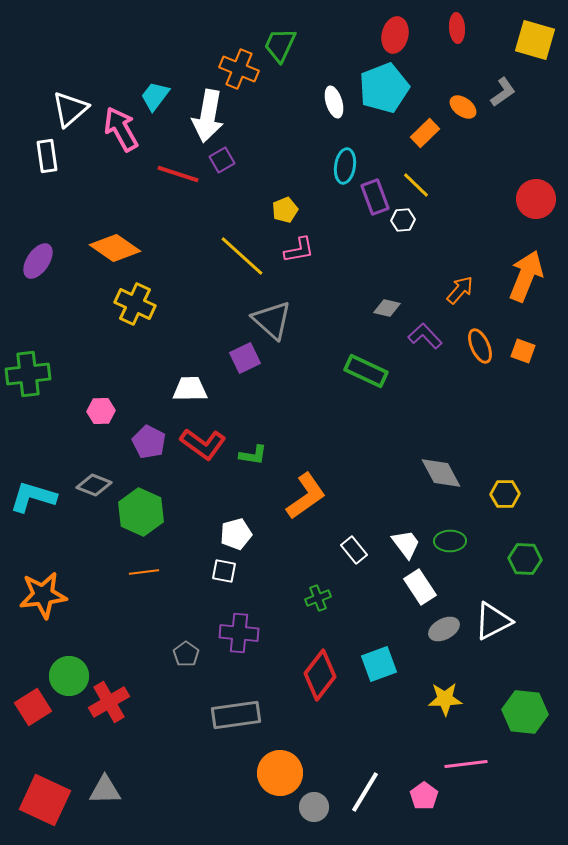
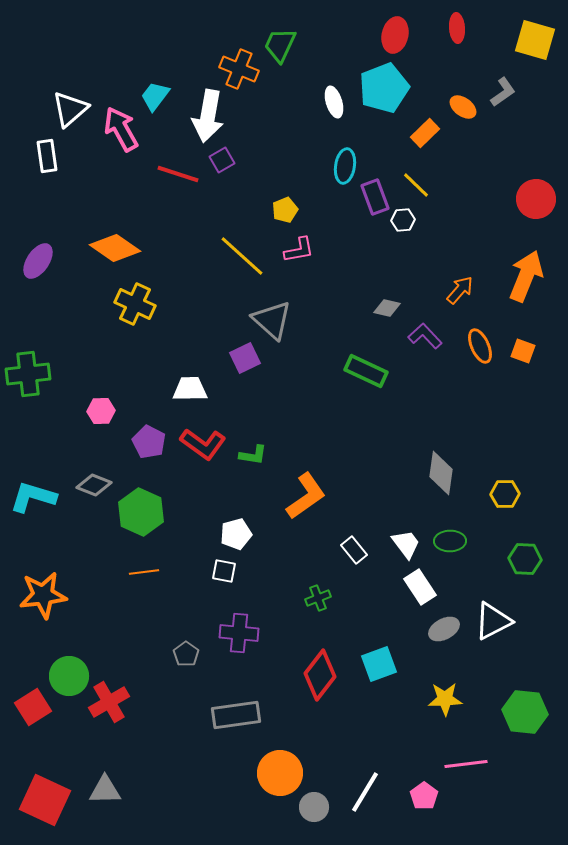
gray diamond at (441, 473): rotated 36 degrees clockwise
